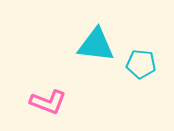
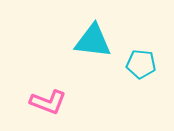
cyan triangle: moved 3 px left, 4 px up
